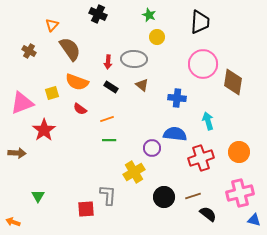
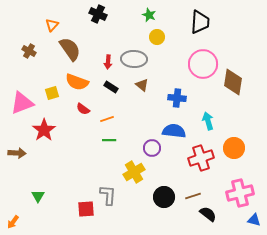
red semicircle: moved 3 px right
blue semicircle: moved 1 px left, 3 px up
orange circle: moved 5 px left, 4 px up
orange arrow: rotated 72 degrees counterclockwise
